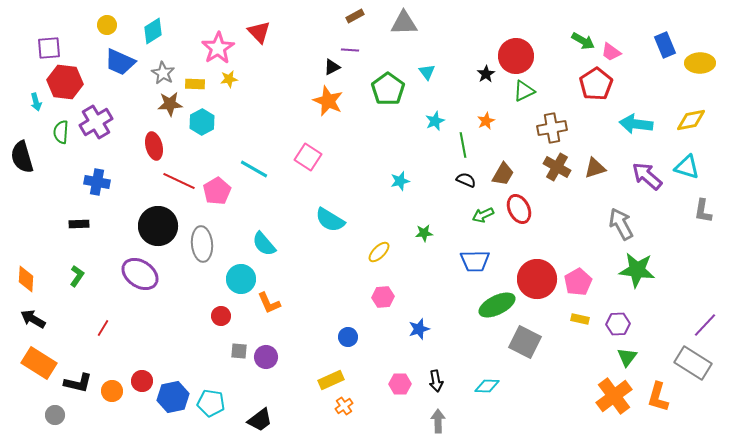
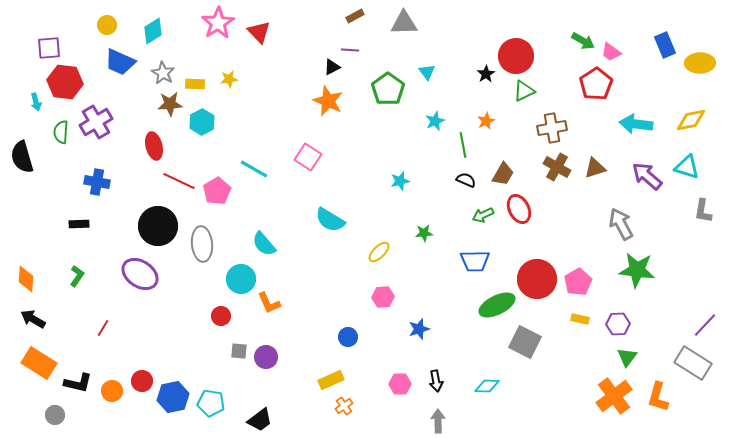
pink star at (218, 48): moved 25 px up
